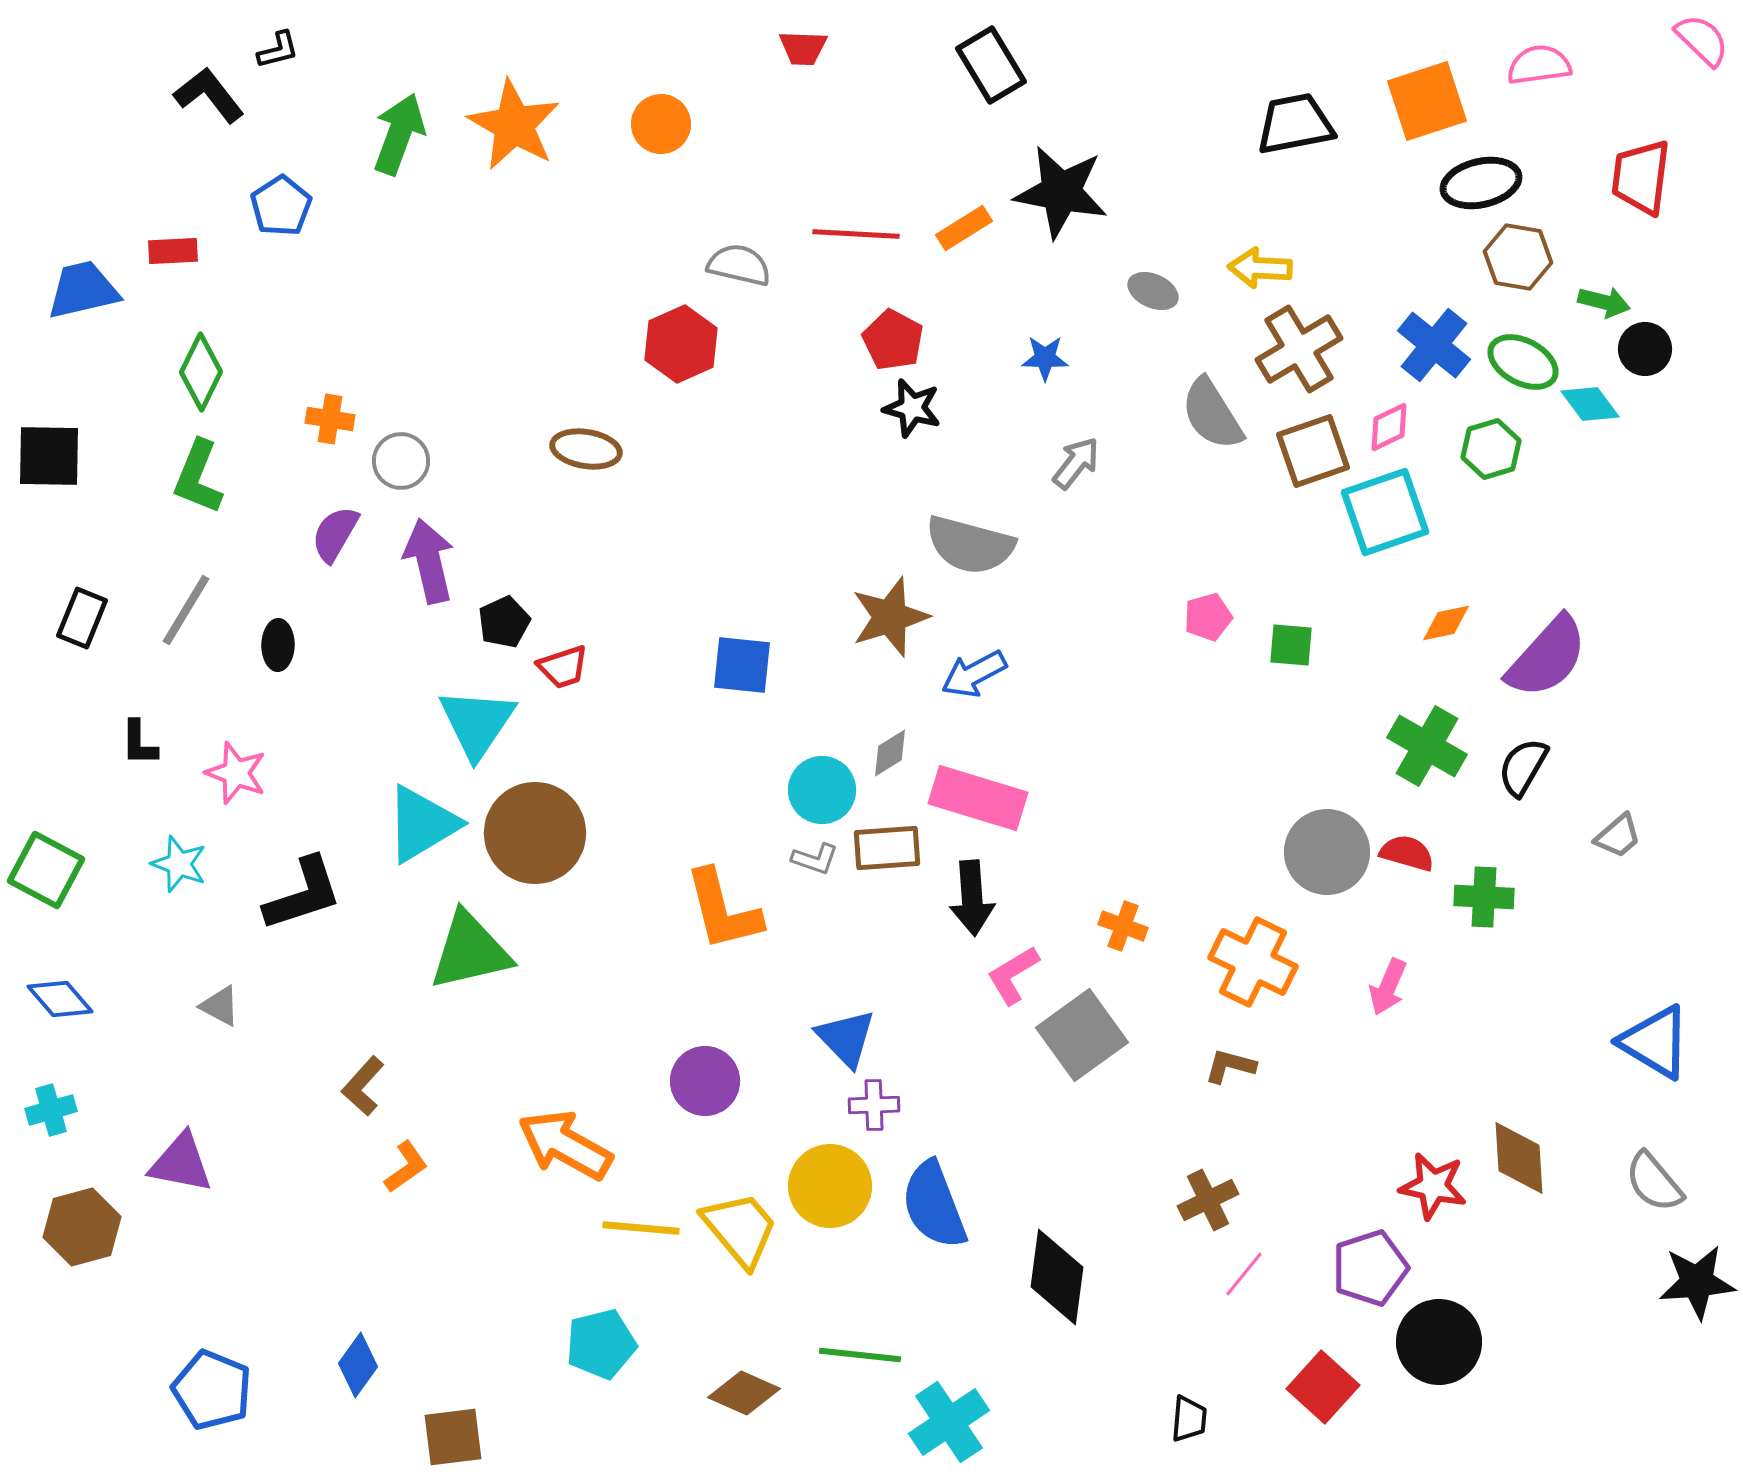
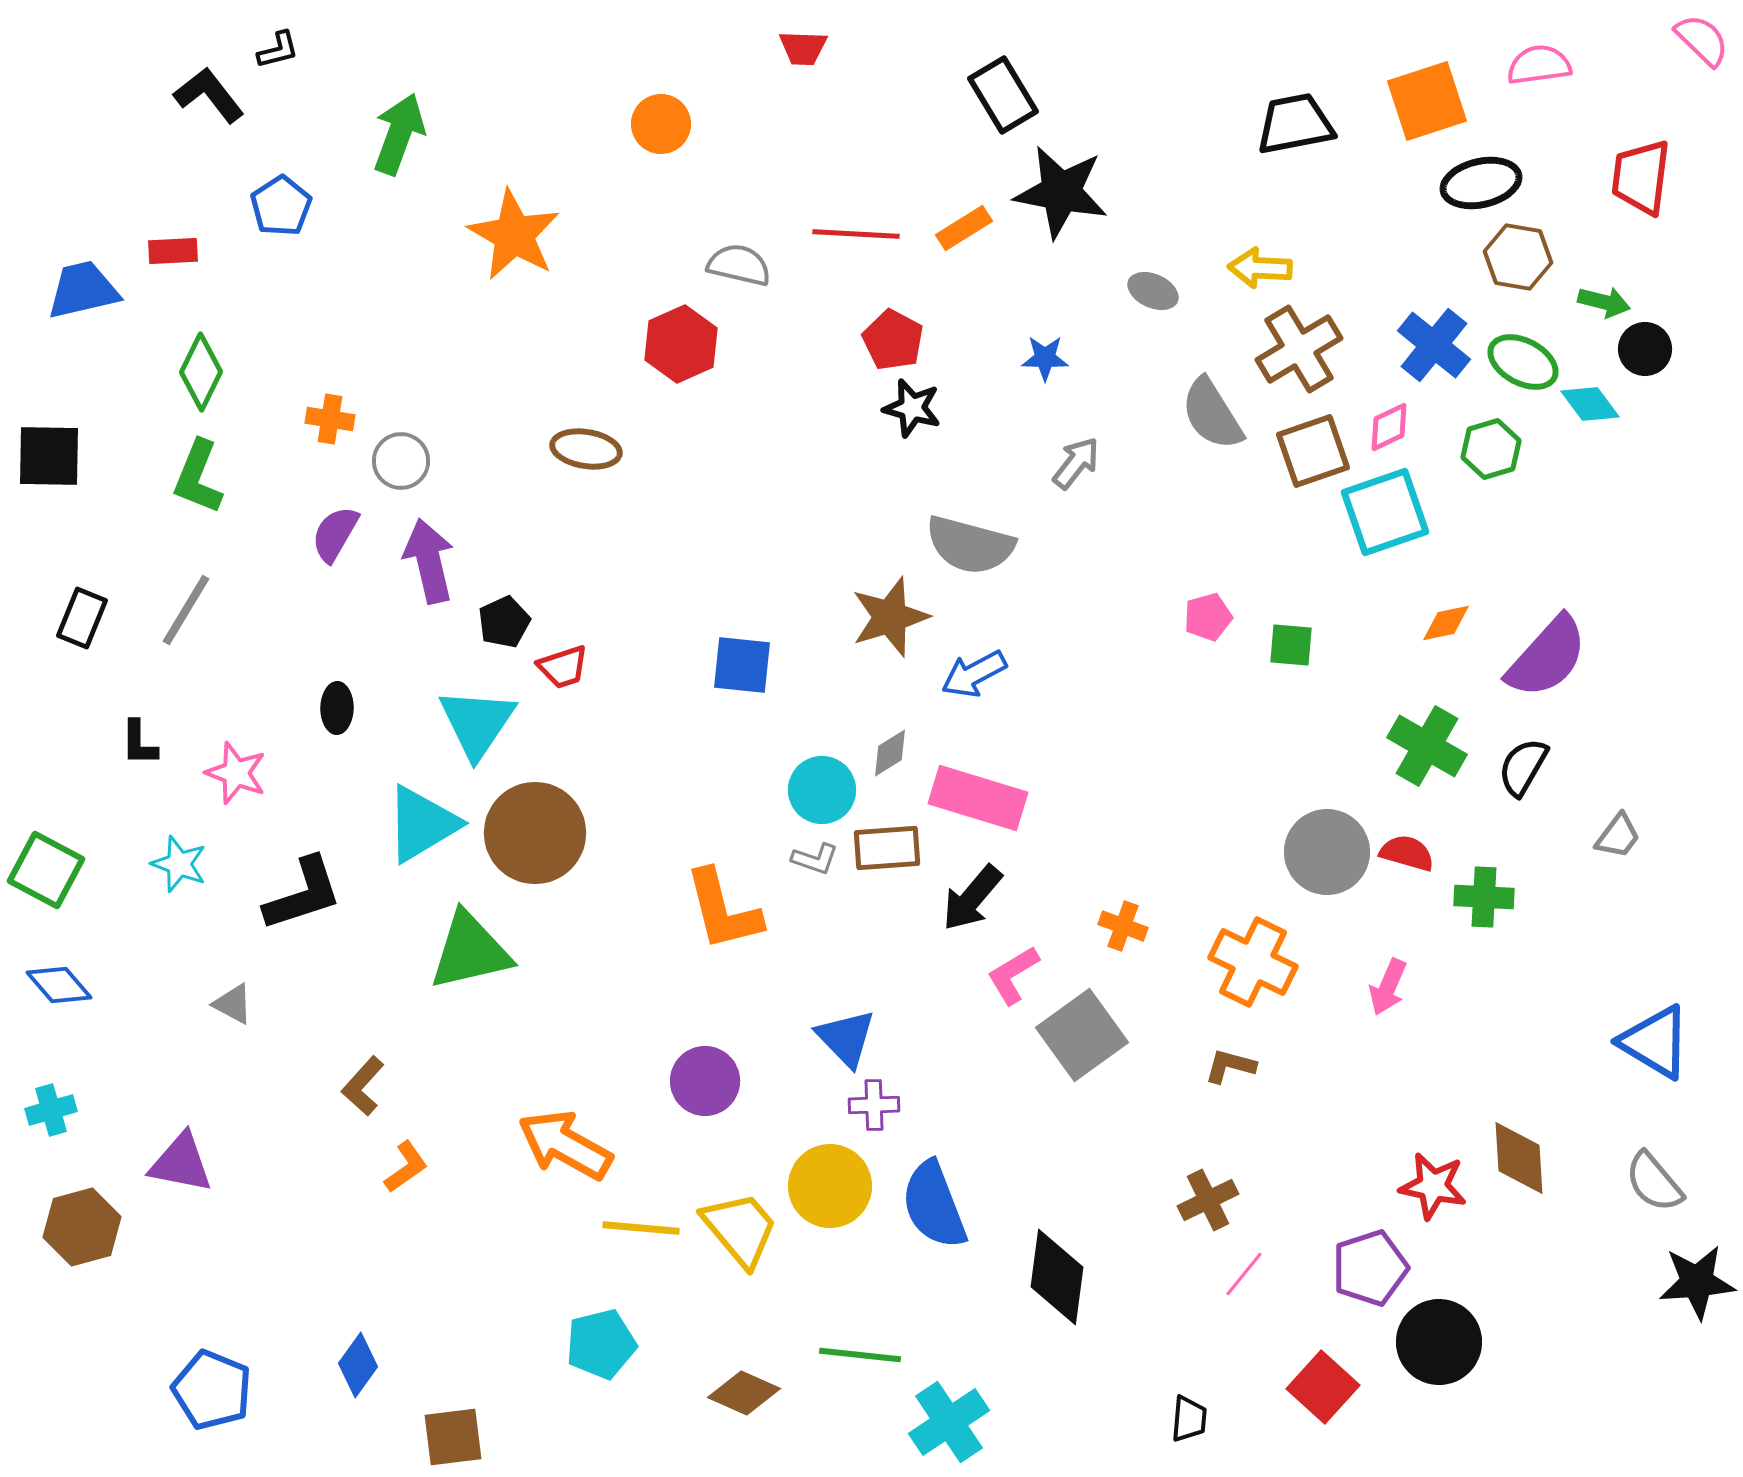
black rectangle at (991, 65): moved 12 px right, 30 px down
orange star at (514, 125): moved 110 px down
black ellipse at (278, 645): moved 59 px right, 63 px down
gray trapezoid at (1618, 836): rotated 12 degrees counterclockwise
black arrow at (972, 898): rotated 44 degrees clockwise
blue diamond at (60, 999): moved 1 px left, 14 px up
gray triangle at (220, 1006): moved 13 px right, 2 px up
